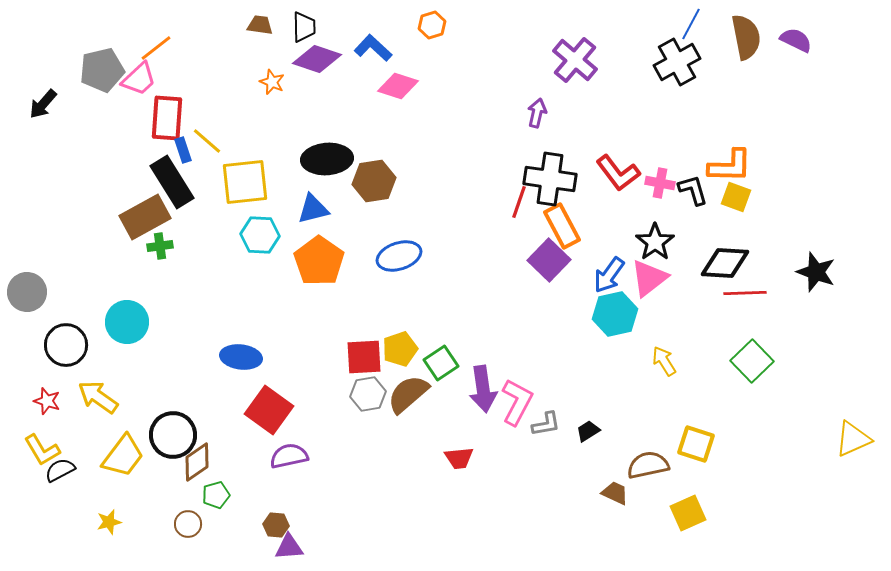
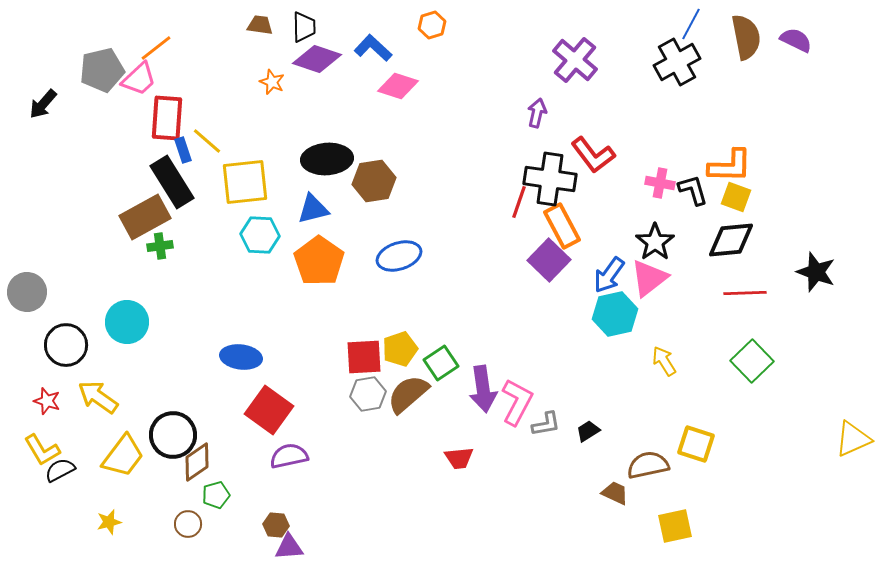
red L-shape at (618, 173): moved 25 px left, 18 px up
black diamond at (725, 263): moved 6 px right, 23 px up; rotated 9 degrees counterclockwise
yellow square at (688, 513): moved 13 px left, 13 px down; rotated 12 degrees clockwise
